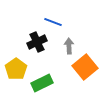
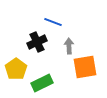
orange square: rotated 30 degrees clockwise
